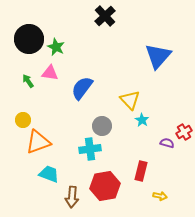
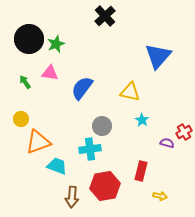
green star: moved 3 px up; rotated 24 degrees clockwise
green arrow: moved 3 px left, 1 px down
yellow triangle: moved 8 px up; rotated 35 degrees counterclockwise
yellow circle: moved 2 px left, 1 px up
cyan trapezoid: moved 8 px right, 8 px up
